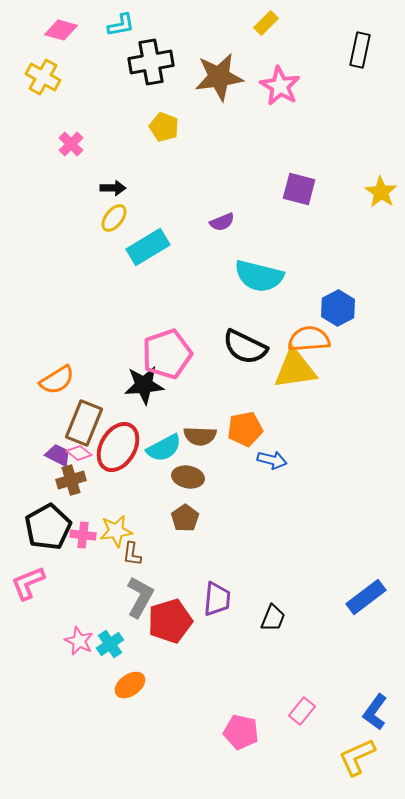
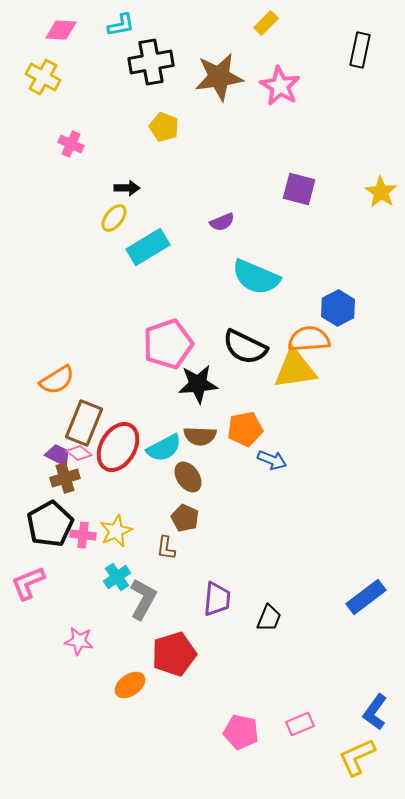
pink diamond at (61, 30): rotated 12 degrees counterclockwise
pink cross at (71, 144): rotated 20 degrees counterclockwise
black arrow at (113, 188): moved 14 px right
cyan semicircle at (259, 276): moved 3 px left, 1 px down; rotated 9 degrees clockwise
pink pentagon at (167, 354): moved 1 px right, 10 px up
black star at (144, 385): moved 54 px right, 1 px up
blue arrow at (272, 460): rotated 8 degrees clockwise
brown ellipse at (188, 477): rotated 44 degrees clockwise
brown cross at (71, 480): moved 6 px left, 2 px up
brown pentagon at (185, 518): rotated 12 degrees counterclockwise
black pentagon at (48, 527): moved 2 px right, 3 px up
yellow star at (116, 531): rotated 16 degrees counterclockwise
brown L-shape at (132, 554): moved 34 px right, 6 px up
gray L-shape at (140, 597): moved 3 px right, 2 px down
black trapezoid at (273, 618): moved 4 px left
red pentagon at (170, 621): moved 4 px right, 33 px down
pink star at (79, 641): rotated 16 degrees counterclockwise
cyan cross at (110, 644): moved 7 px right, 67 px up
pink rectangle at (302, 711): moved 2 px left, 13 px down; rotated 28 degrees clockwise
